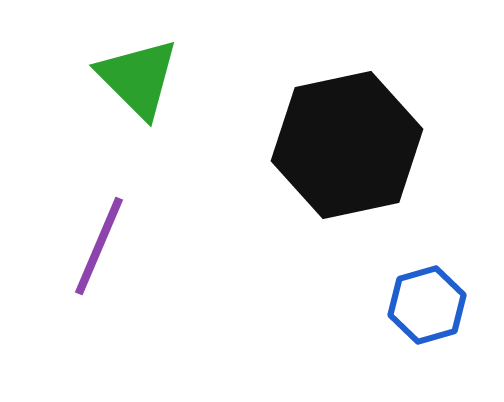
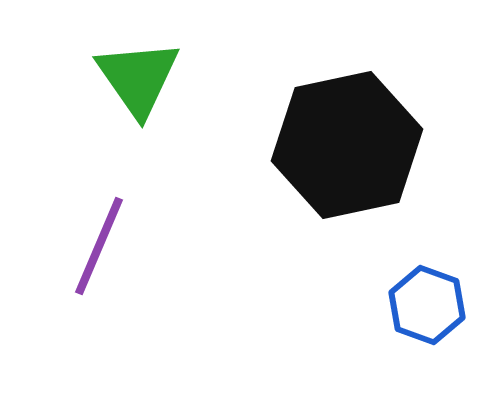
green triangle: rotated 10 degrees clockwise
blue hexagon: rotated 24 degrees counterclockwise
